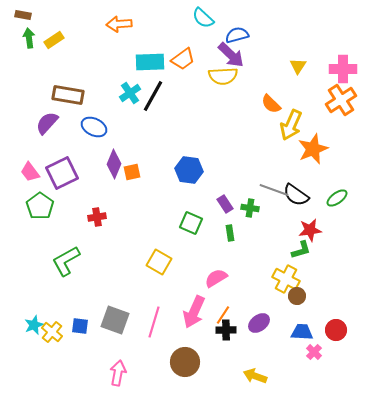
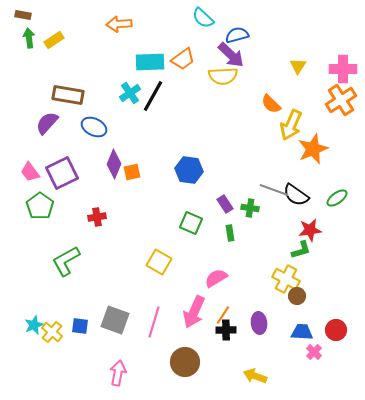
purple ellipse at (259, 323): rotated 60 degrees counterclockwise
